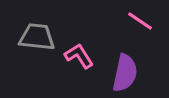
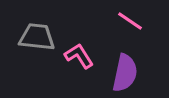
pink line: moved 10 px left
